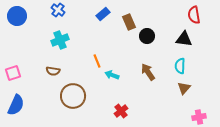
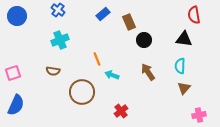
black circle: moved 3 px left, 4 px down
orange line: moved 2 px up
brown circle: moved 9 px right, 4 px up
pink cross: moved 2 px up
